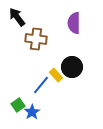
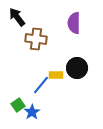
black circle: moved 5 px right, 1 px down
yellow rectangle: rotated 48 degrees counterclockwise
